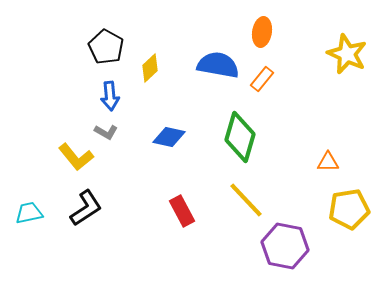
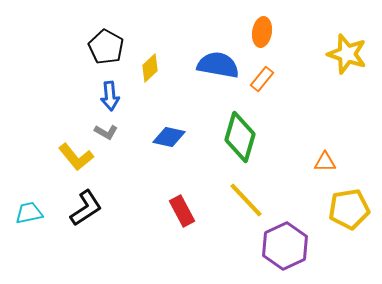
yellow star: rotated 6 degrees counterclockwise
orange triangle: moved 3 px left
purple hexagon: rotated 24 degrees clockwise
